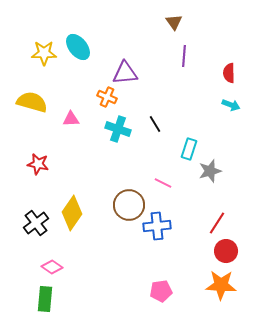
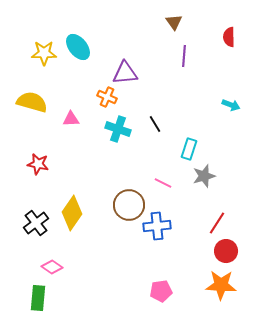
red semicircle: moved 36 px up
gray star: moved 6 px left, 5 px down
green rectangle: moved 7 px left, 1 px up
